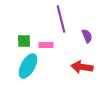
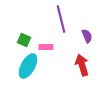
green square: moved 1 px up; rotated 24 degrees clockwise
pink rectangle: moved 2 px down
red arrow: moved 2 px up; rotated 65 degrees clockwise
